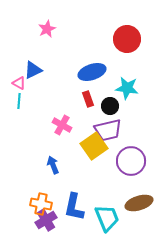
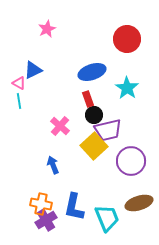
cyan star: rotated 25 degrees clockwise
cyan line: rotated 14 degrees counterclockwise
black circle: moved 16 px left, 9 px down
pink cross: moved 2 px left, 1 px down; rotated 12 degrees clockwise
yellow square: rotated 8 degrees counterclockwise
